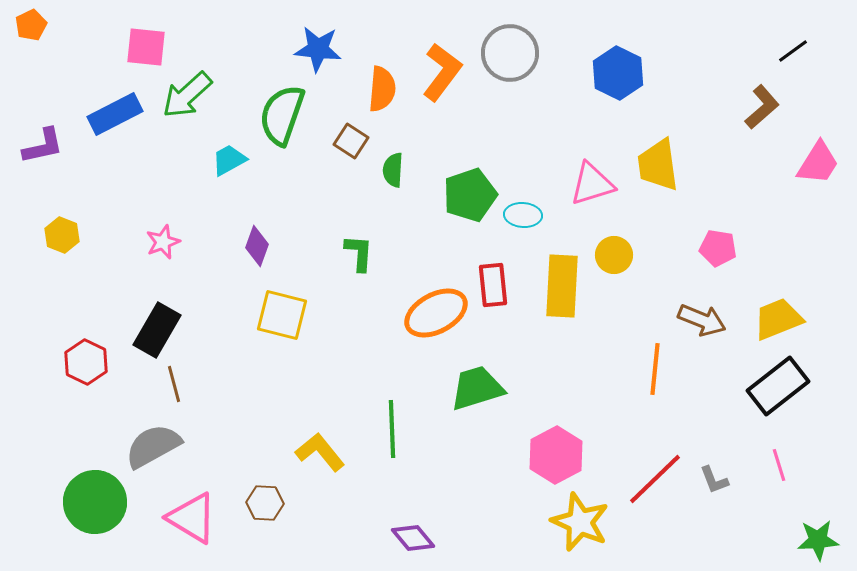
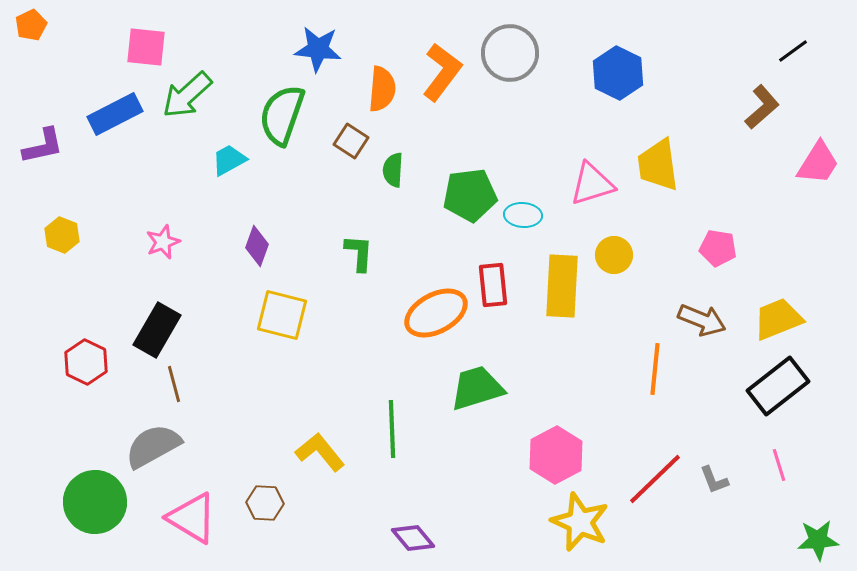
green pentagon at (470, 195): rotated 12 degrees clockwise
